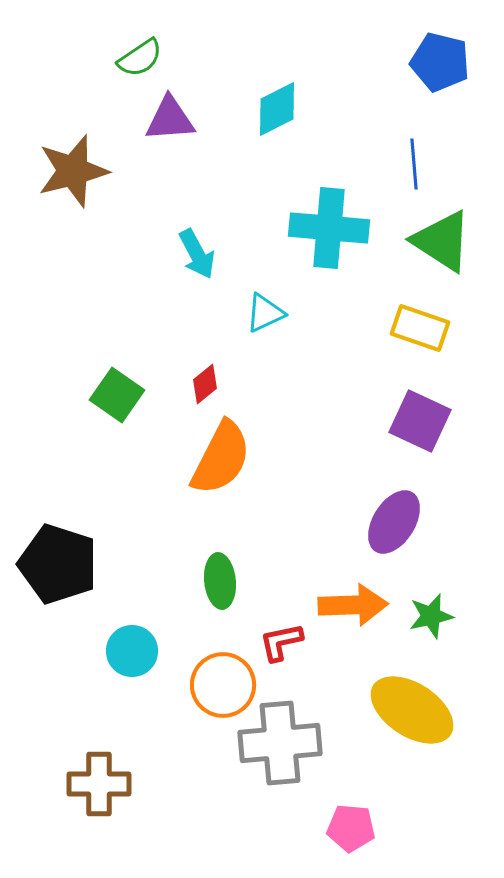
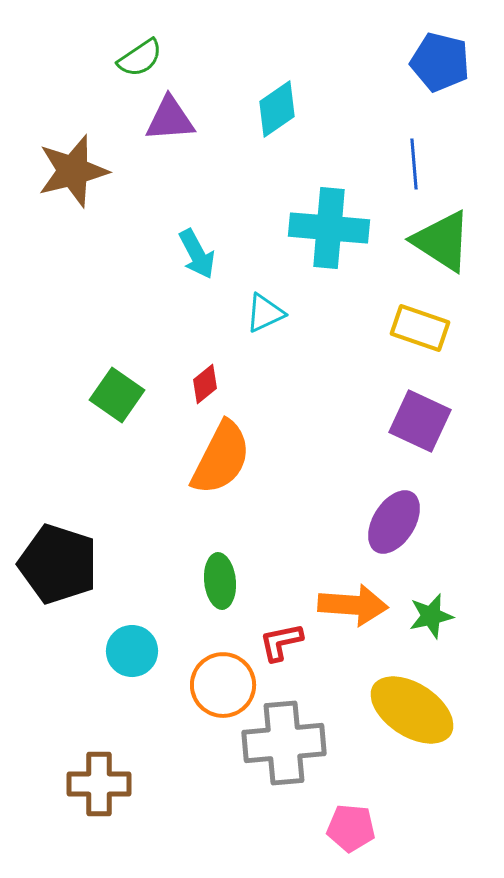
cyan diamond: rotated 8 degrees counterclockwise
orange arrow: rotated 6 degrees clockwise
gray cross: moved 4 px right
